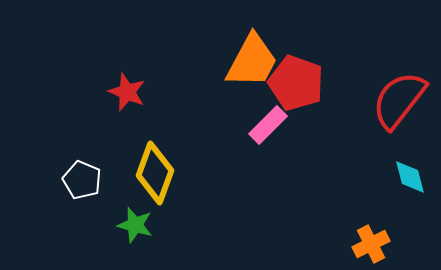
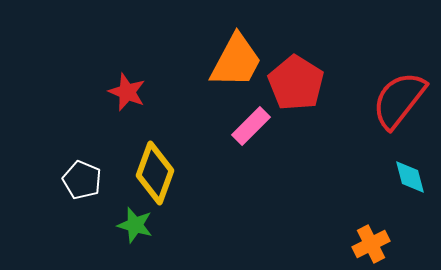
orange trapezoid: moved 16 px left
red pentagon: rotated 12 degrees clockwise
pink rectangle: moved 17 px left, 1 px down
